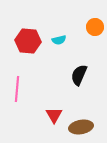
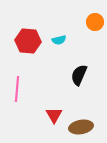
orange circle: moved 5 px up
